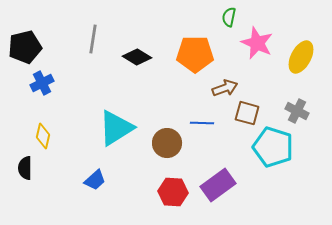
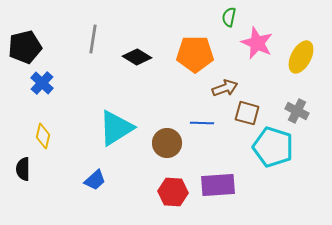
blue cross: rotated 20 degrees counterclockwise
black semicircle: moved 2 px left, 1 px down
purple rectangle: rotated 32 degrees clockwise
